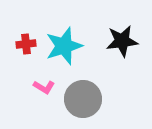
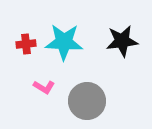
cyan star: moved 4 px up; rotated 21 degrees clockwise
gray circle: moved 4 px right, 2 px down
